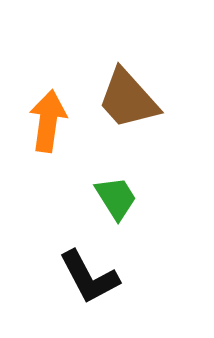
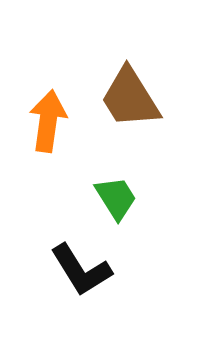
brown trapezoid: moved 2 px right, 1 px up; rotated 10 degrees clockwise
black L-shape: moved 8 px left, 7 px up; rotated 4 degrees counterclockwise
